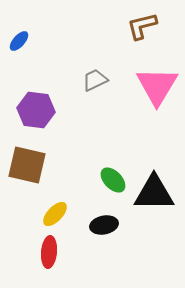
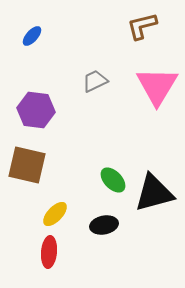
blue ellipse: moved 13 px right, 5 px up
gray trapezoid: moved 1 px down
black triangle: rotated 15 degrees counterclockwise
